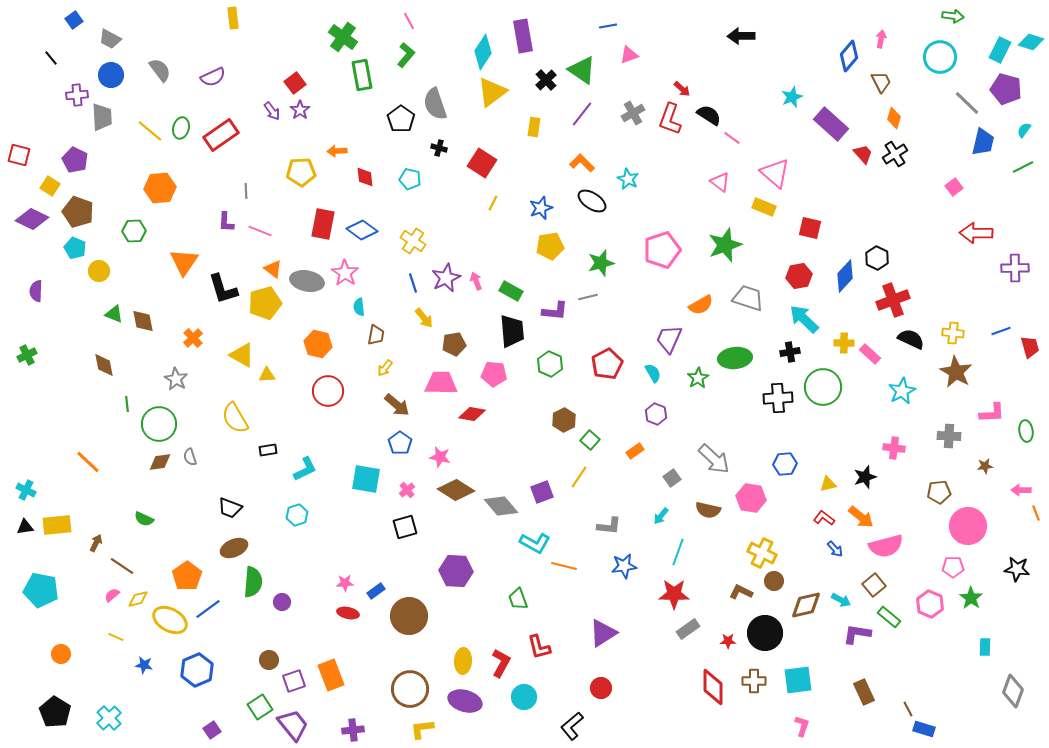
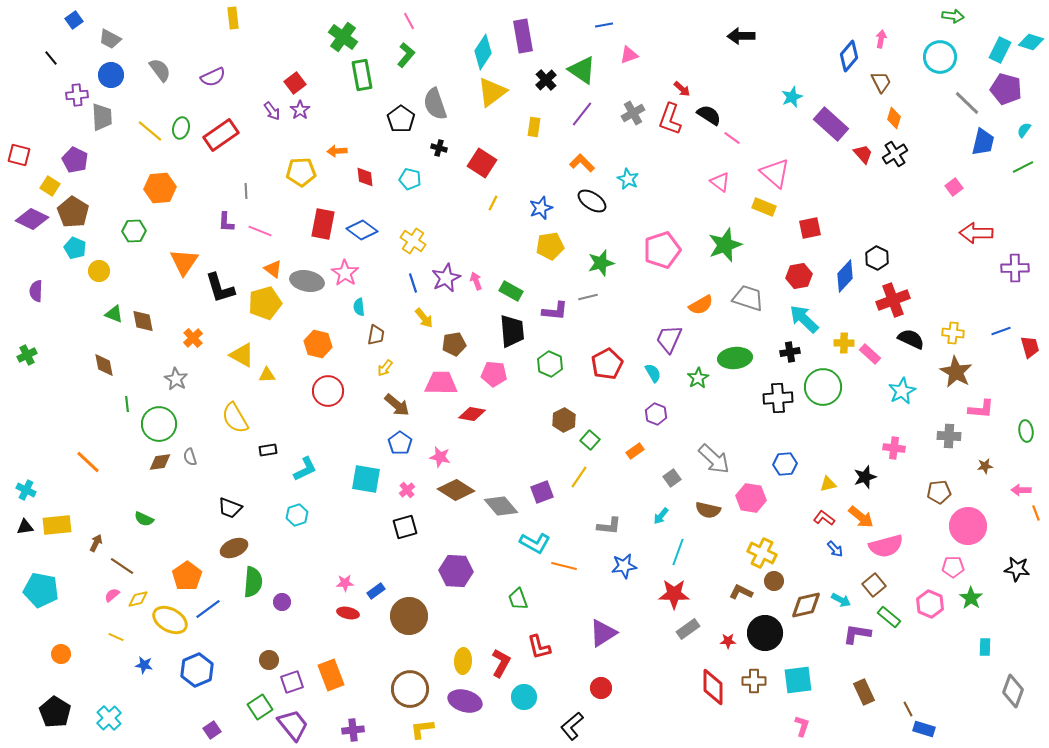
blue line at (608, 26): moved 4 px left, 1 px up
brown pentagon at (78, 212): moved 5 px left; rotated 12 degrees clockwise
red square at (810, 228): rotated 25 degrees counterclockwise
black L-shape at (223, 289): moved 3 px left, 1 px up
pink L-shape at (992, 413): moved 11 px left, 4 px up; rotated 8 degrees clockwise
purple square at (294, 681): moved 2 px left, 1 px down
